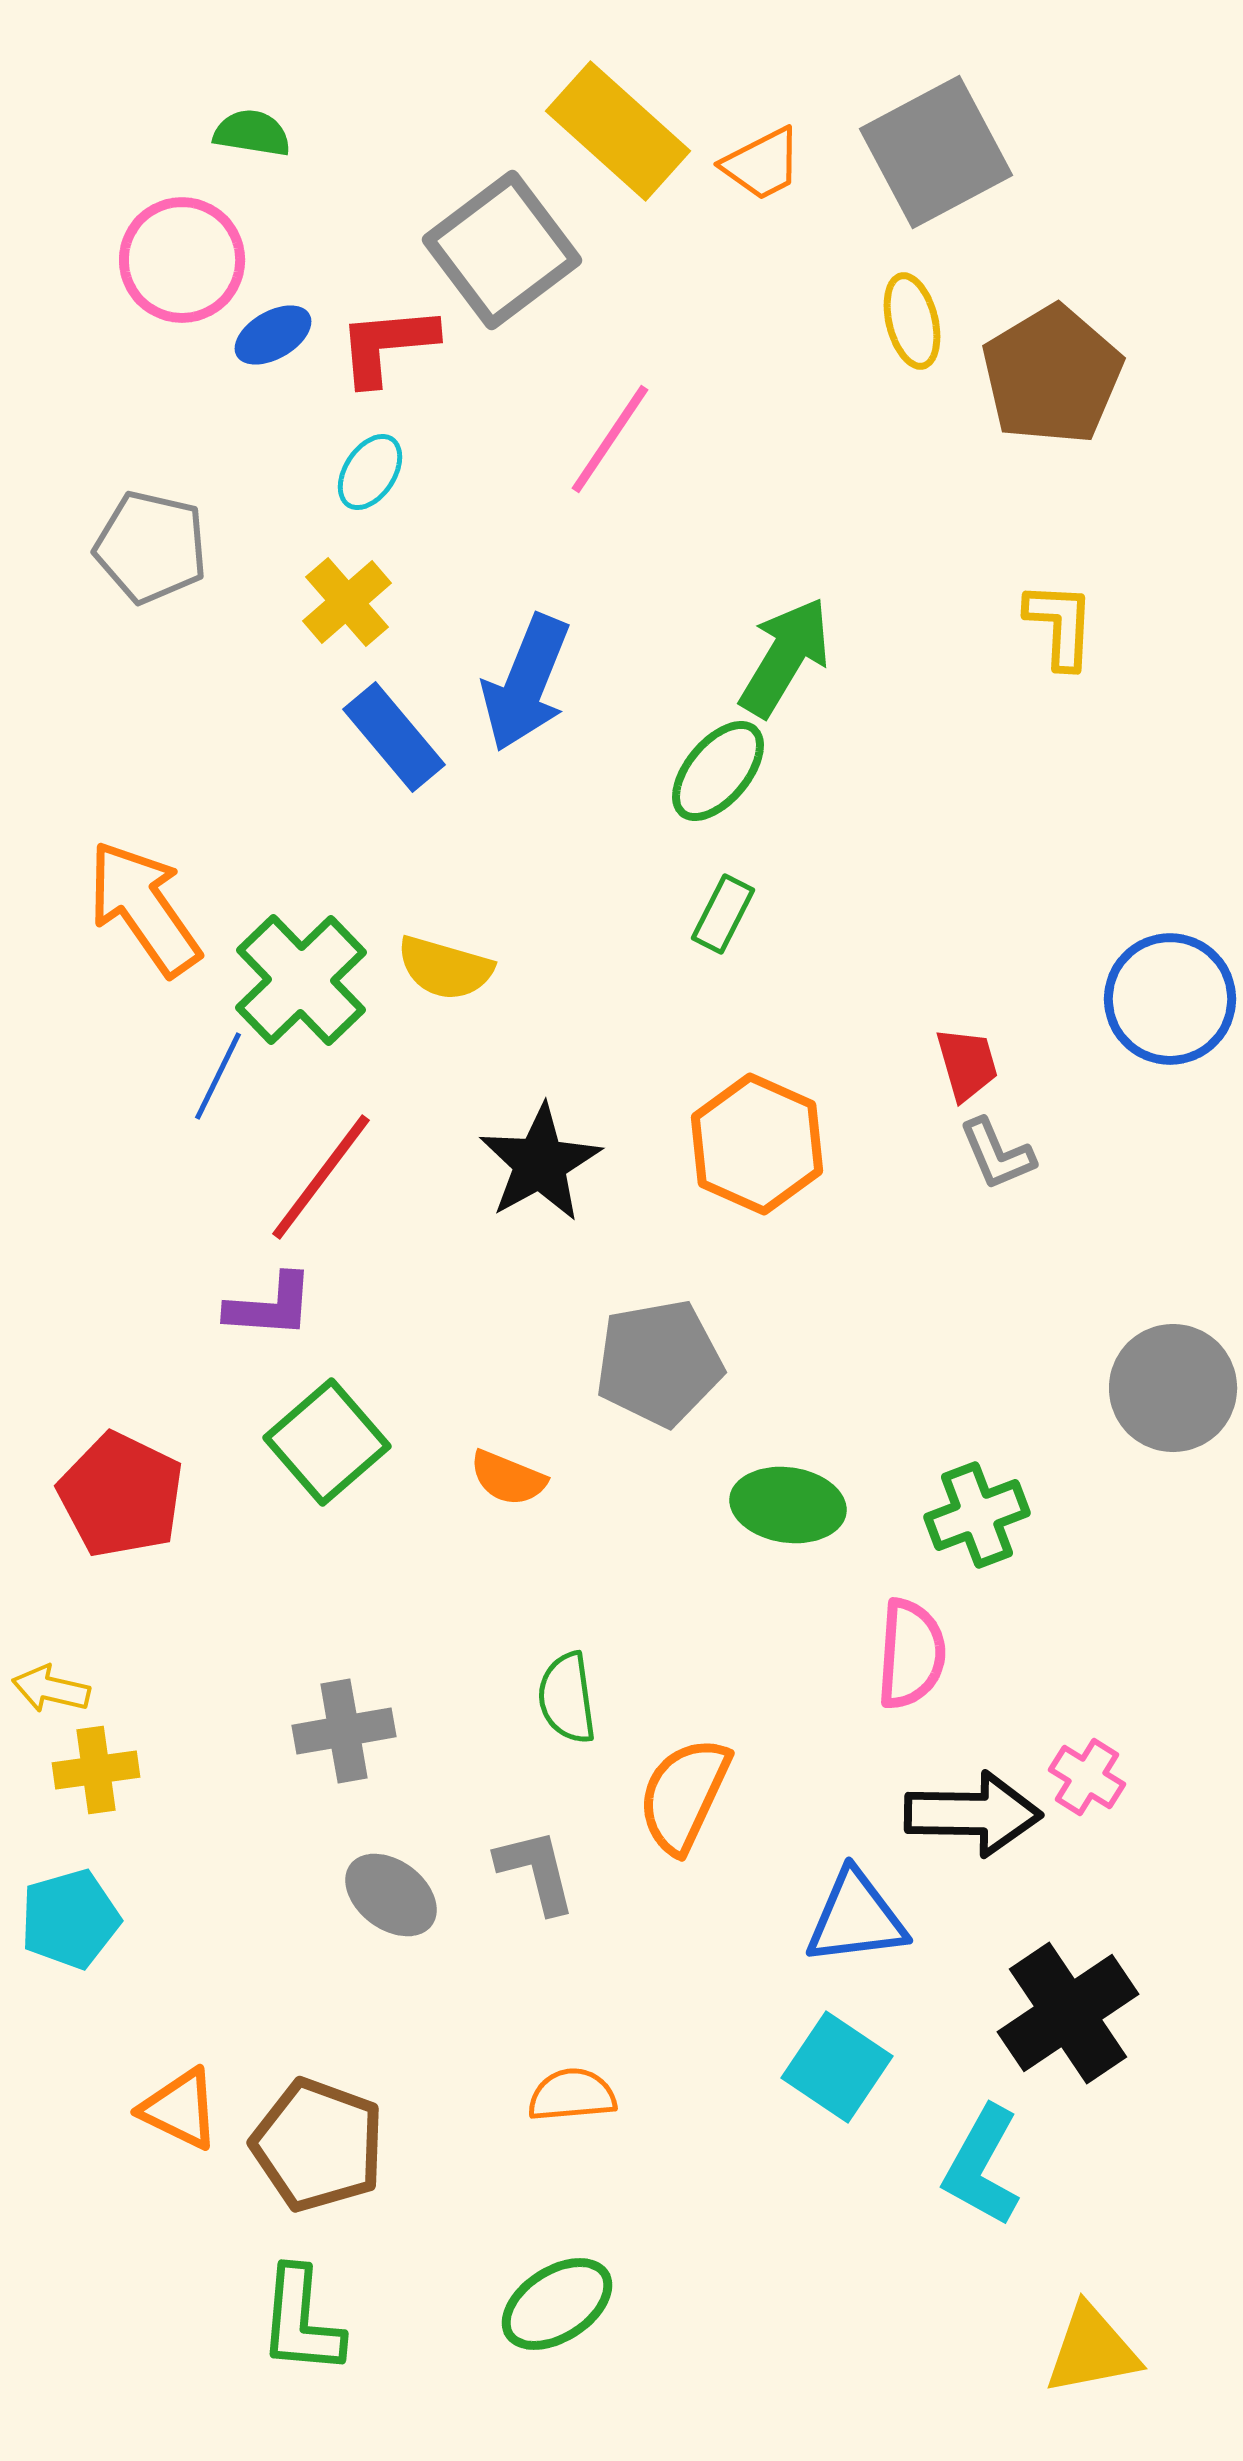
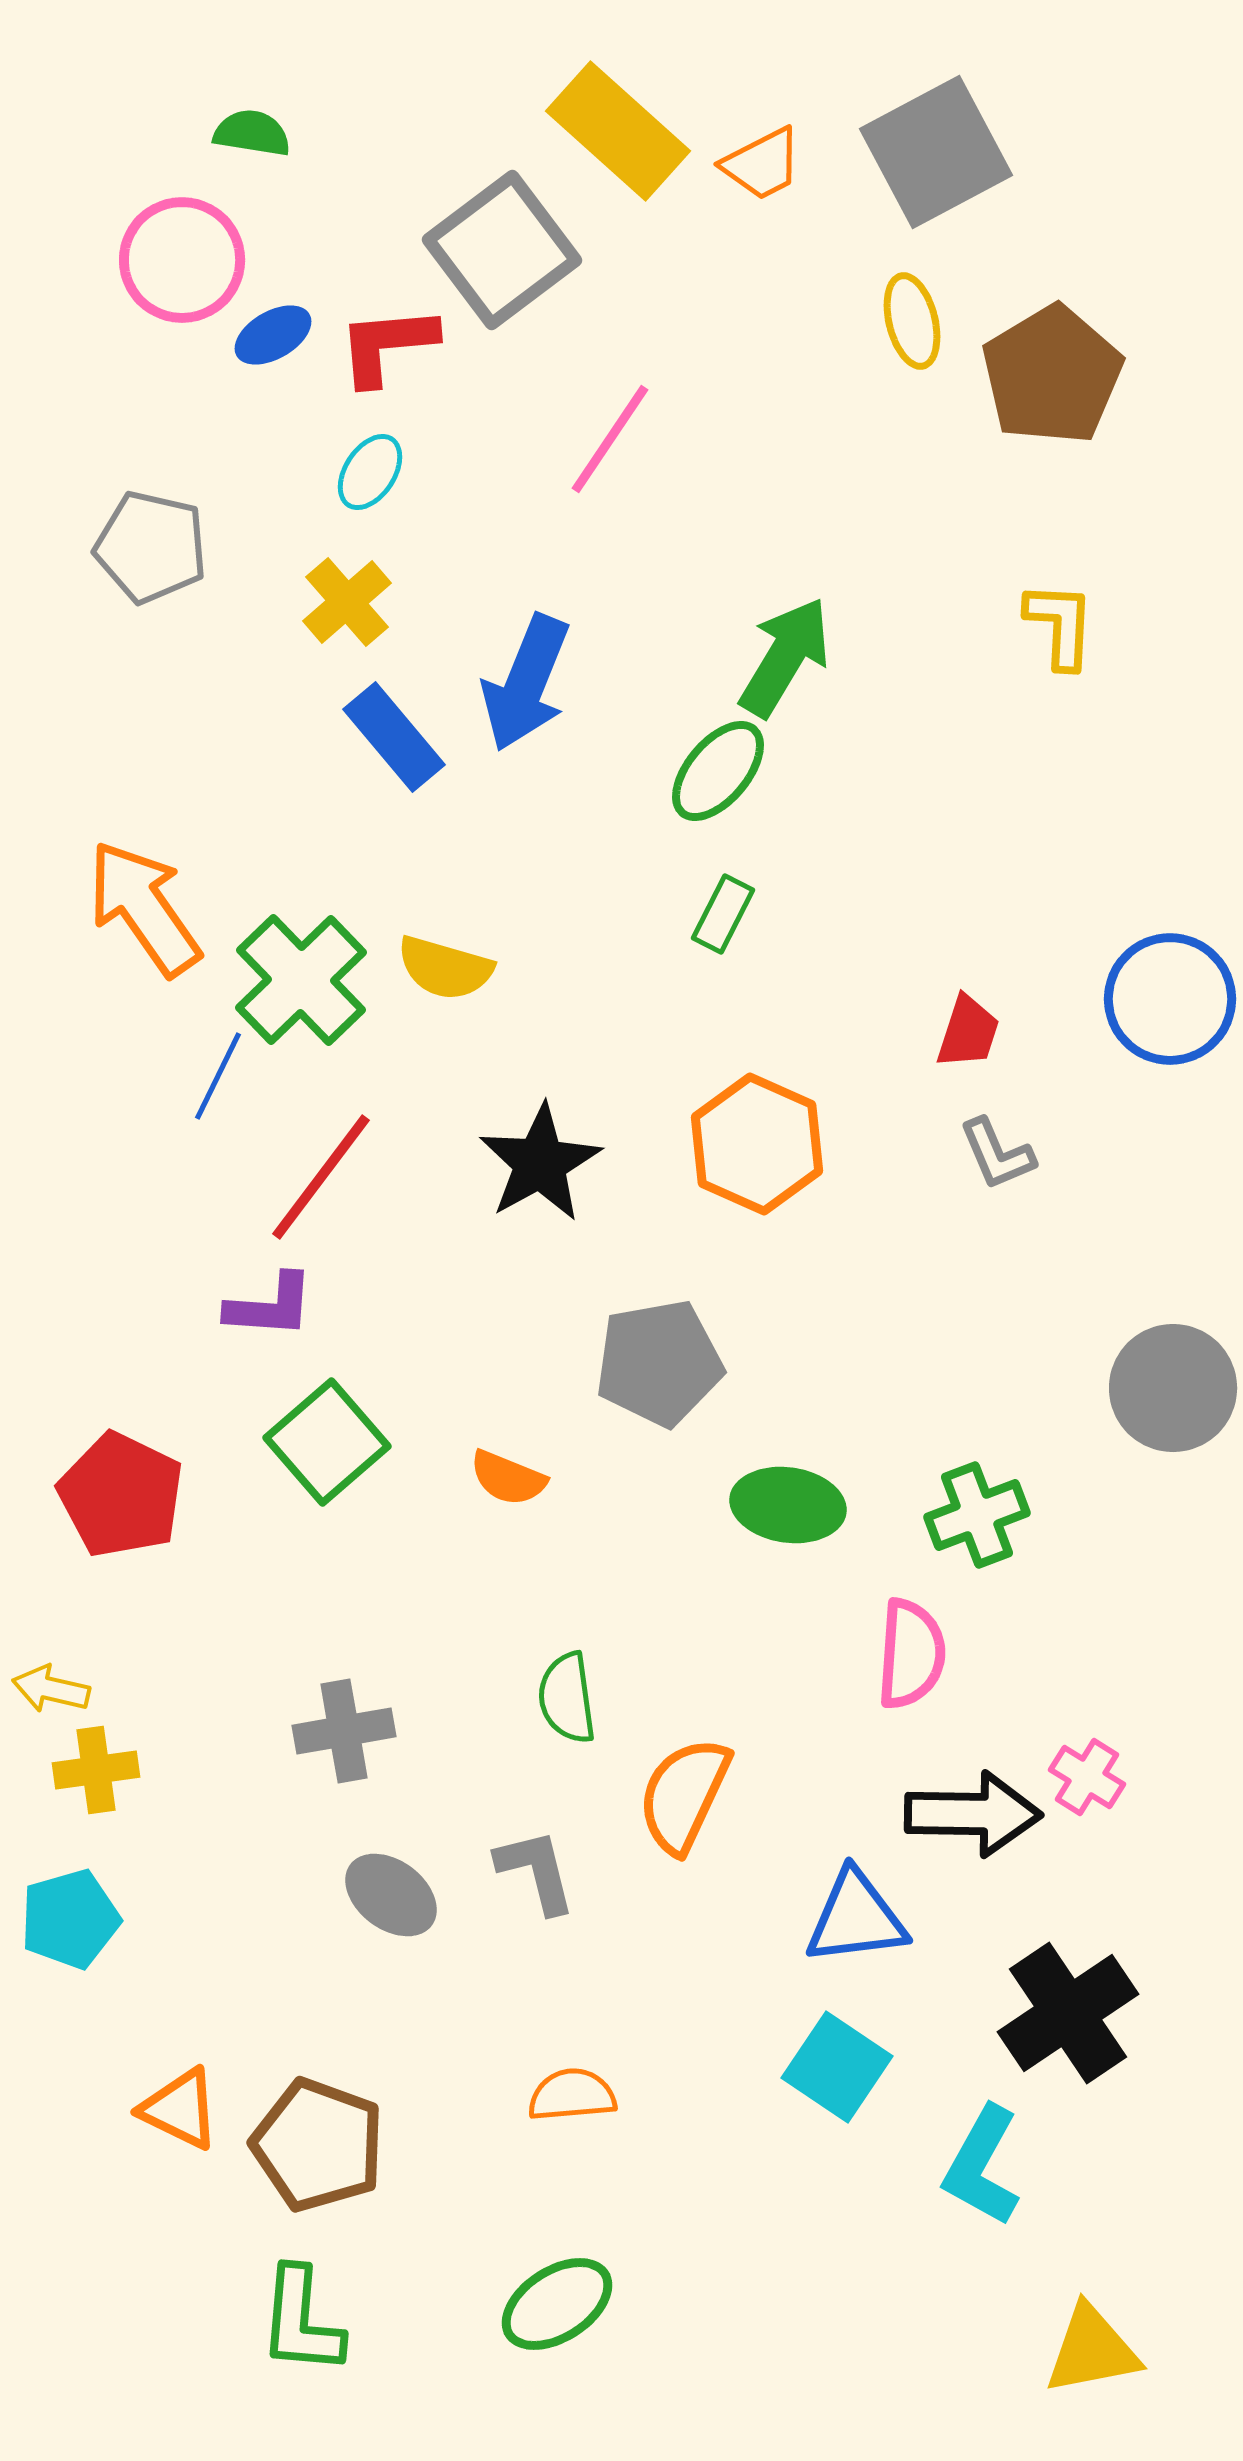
red trapezoid at (967, 1064): moved 1 px right, 32 px up; rotated 34 degrees clockwise
